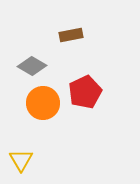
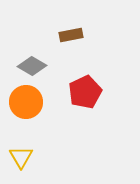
orange circle: moved 17 px left, 1 px up
yellow triangle: moved 3 px up
